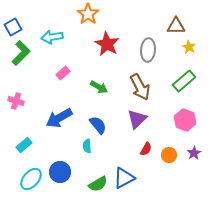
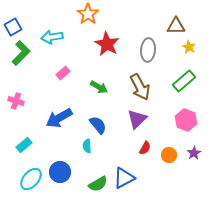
pink hexagon: moved 1 px right
red semicircle: moved 1 px left, 1 px up
